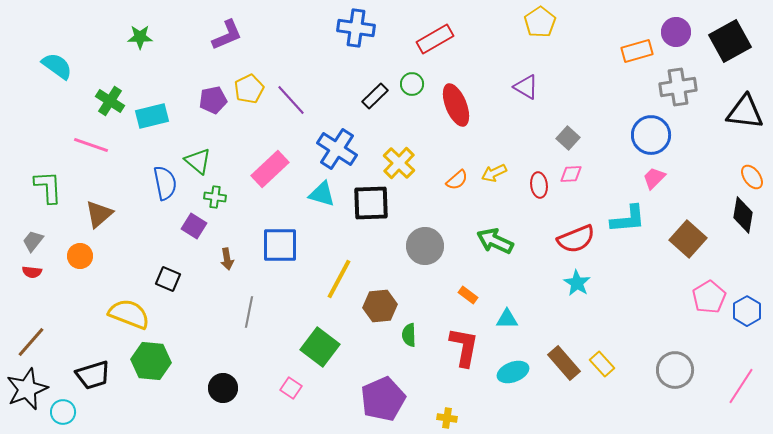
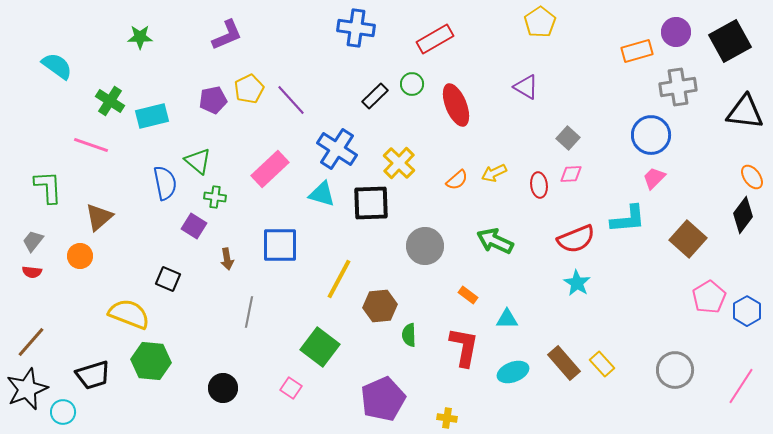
brown triangle at (99, 214): moved 3 px down
black diamond at (743, 215): rotated 27 degrees clockwise
